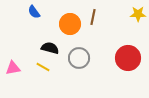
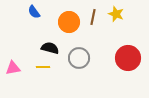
yellow star: moved 22 px left; rotated 21 degrees clockwise
orange circle: moved 1 px left, 2 px up
yellow line: rotated 32 degrees counterclockwise
